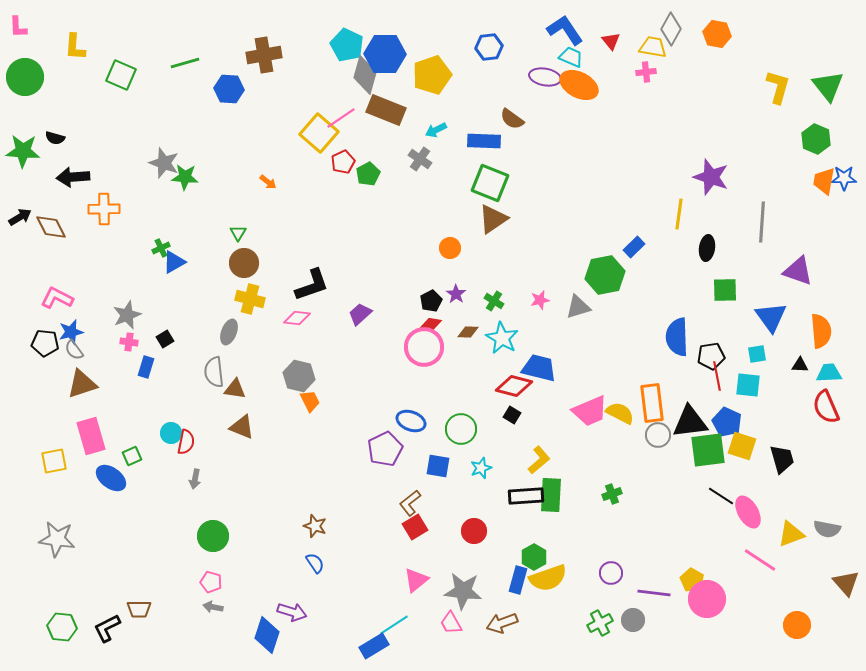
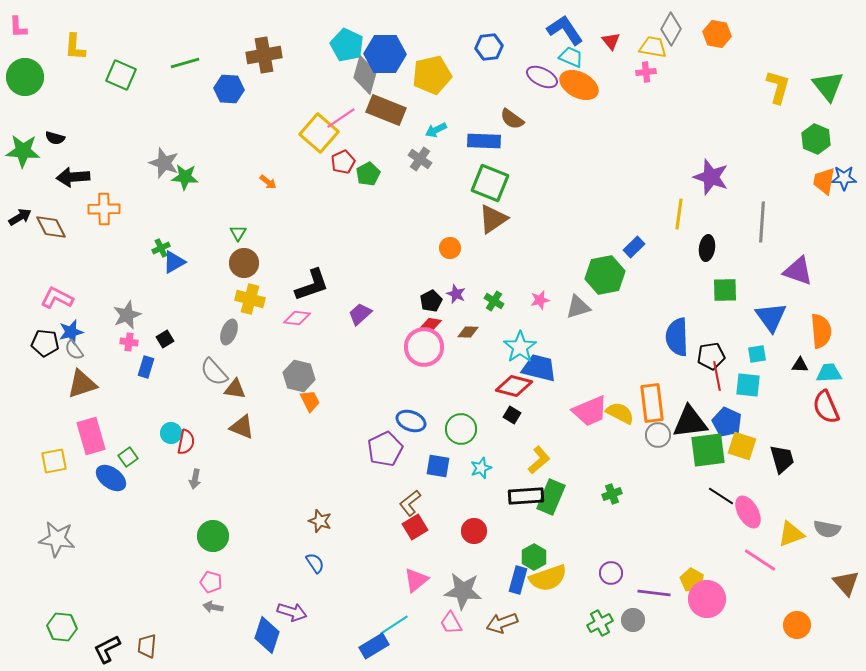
yellow pentagon at (432, 75): rotated 6 degrees clockwise
purple ellipse at (545, 77): moved 3 px left; rotated 16 degrees clockwise
purple star at (456, 294): rotated 12 degrees counterclockwise
cyan star at (502, 338): moved 18 px right, 9 px down; rotated 8 degrees clockwise
gray semicircle at (214, 372): rotated 36 degrees counterclockwise
green square at (132, 456): moved 4 px left, 1 px down; rotated 12 degrees counterclockwise
green rectangle at (551, 495): moved 2 px down; rotated 20 degrees clockwise
brown star at (315, 526): moved 5 px right, 5 px up
brown trapezoid at (139, 609): moved 8 px right, 37 px down; rotated 95 degrees clockwise
black L-shape at (107, 628): moved 21 px down
